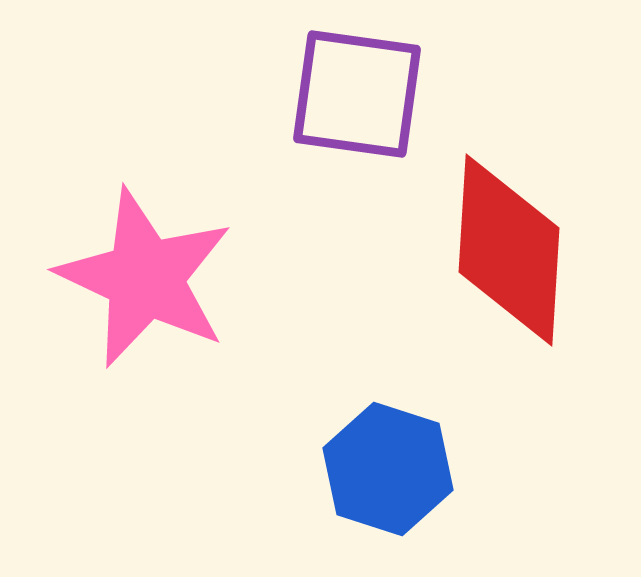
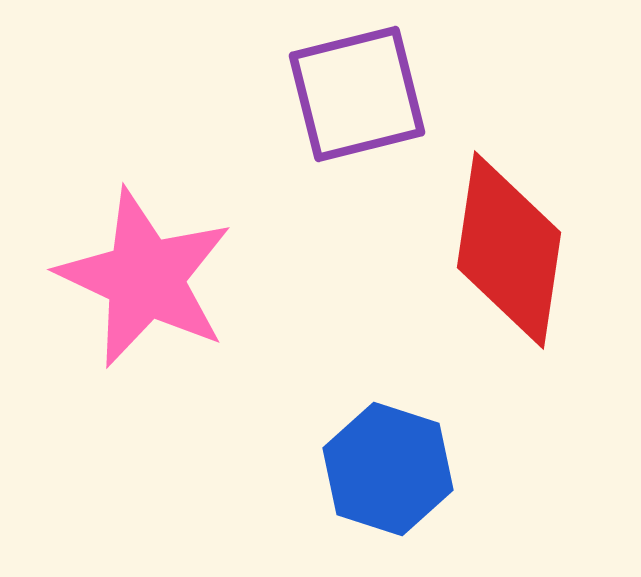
purple square: rotated 22 degrees counterclockwise
red diamond: rotated 5 degrees clockwise
